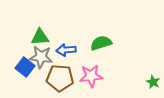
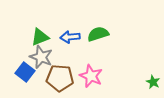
green triangle: rotated 18 degrees counterclockwise
green semicircle: moved 3 px left, 9 px up
blue arrow: moved 4 px right, 13 px up
gray star: rotated 15 degrees clockwise
blue square: moved 5 px down
pink star: rotated 30 degrees clockwise
